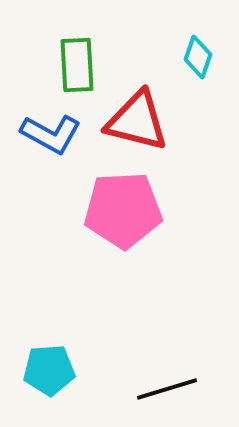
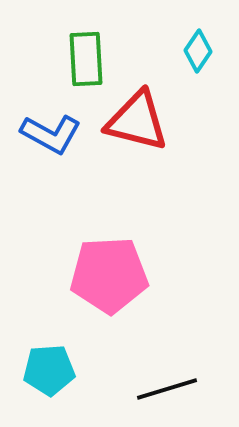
cyan diamond: moved 6 px up; rotated 15 degrees clockwise
green rectangle: moved 9 px right, 6 px up
pink pentagon: moved 14 px left, 65 px down
